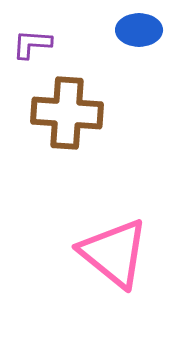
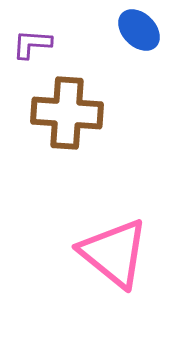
blue ellipse: rotated 45 degrees clockwise
